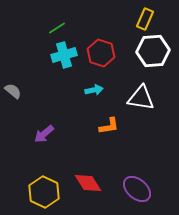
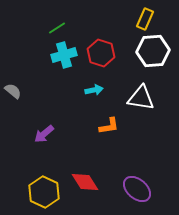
red diamond: moved 3 px left, 1 px up
